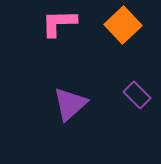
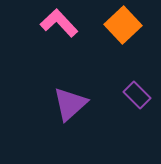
pink L-shape: rotated 48 degrees clockwise
